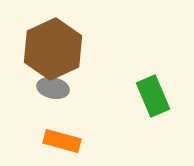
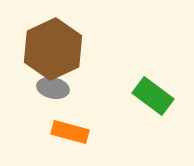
green rectangle: rotated 30 degrees counterclockwise
orange rectangle: moved 8 px right, 9 px up
